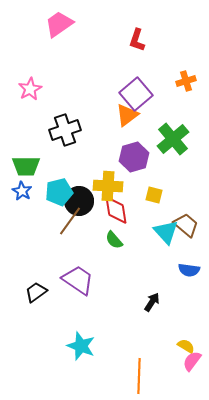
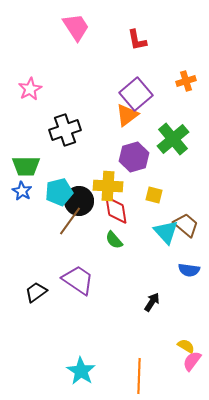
pink trapezoid: moved 17 px right, 3 px down; rotated 92 degrees clockwise
red L-shape: rotated 30 degrees counterclockwise
cyan star: moved 25 px down; rotated 12 degrees clockwise
